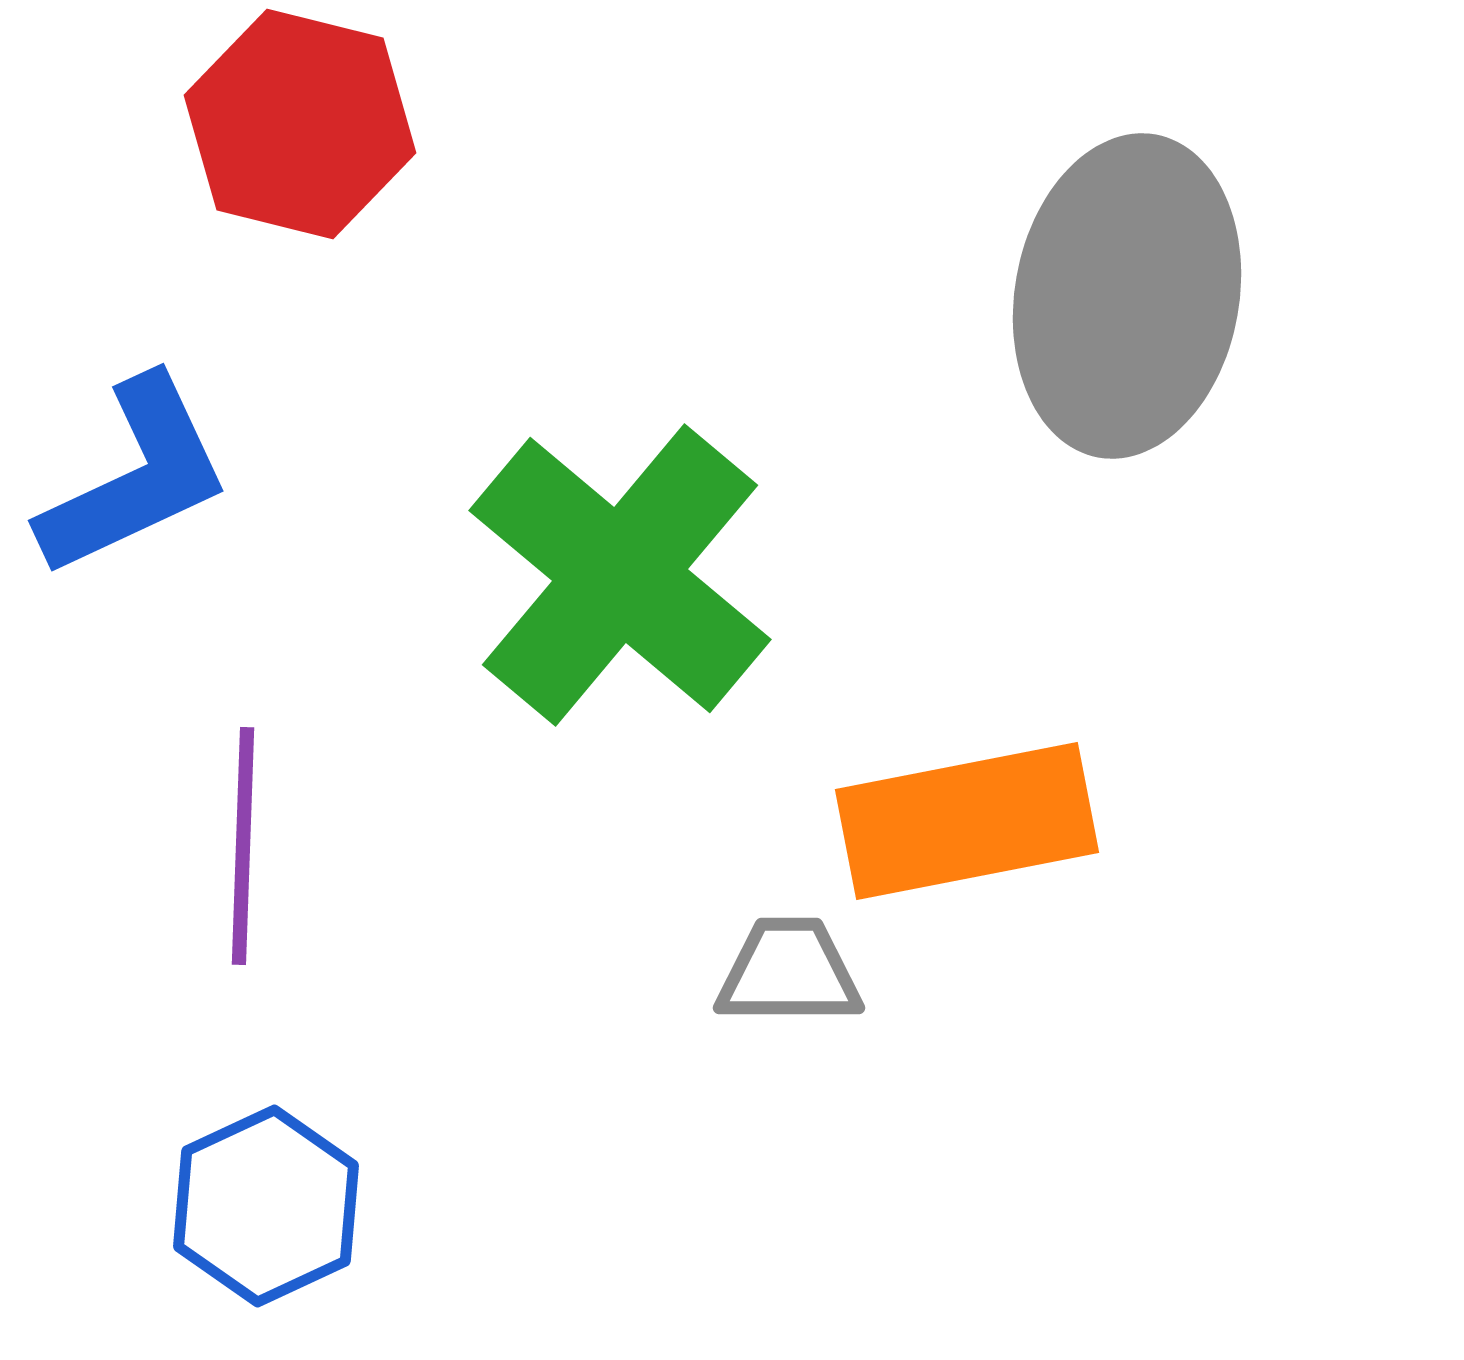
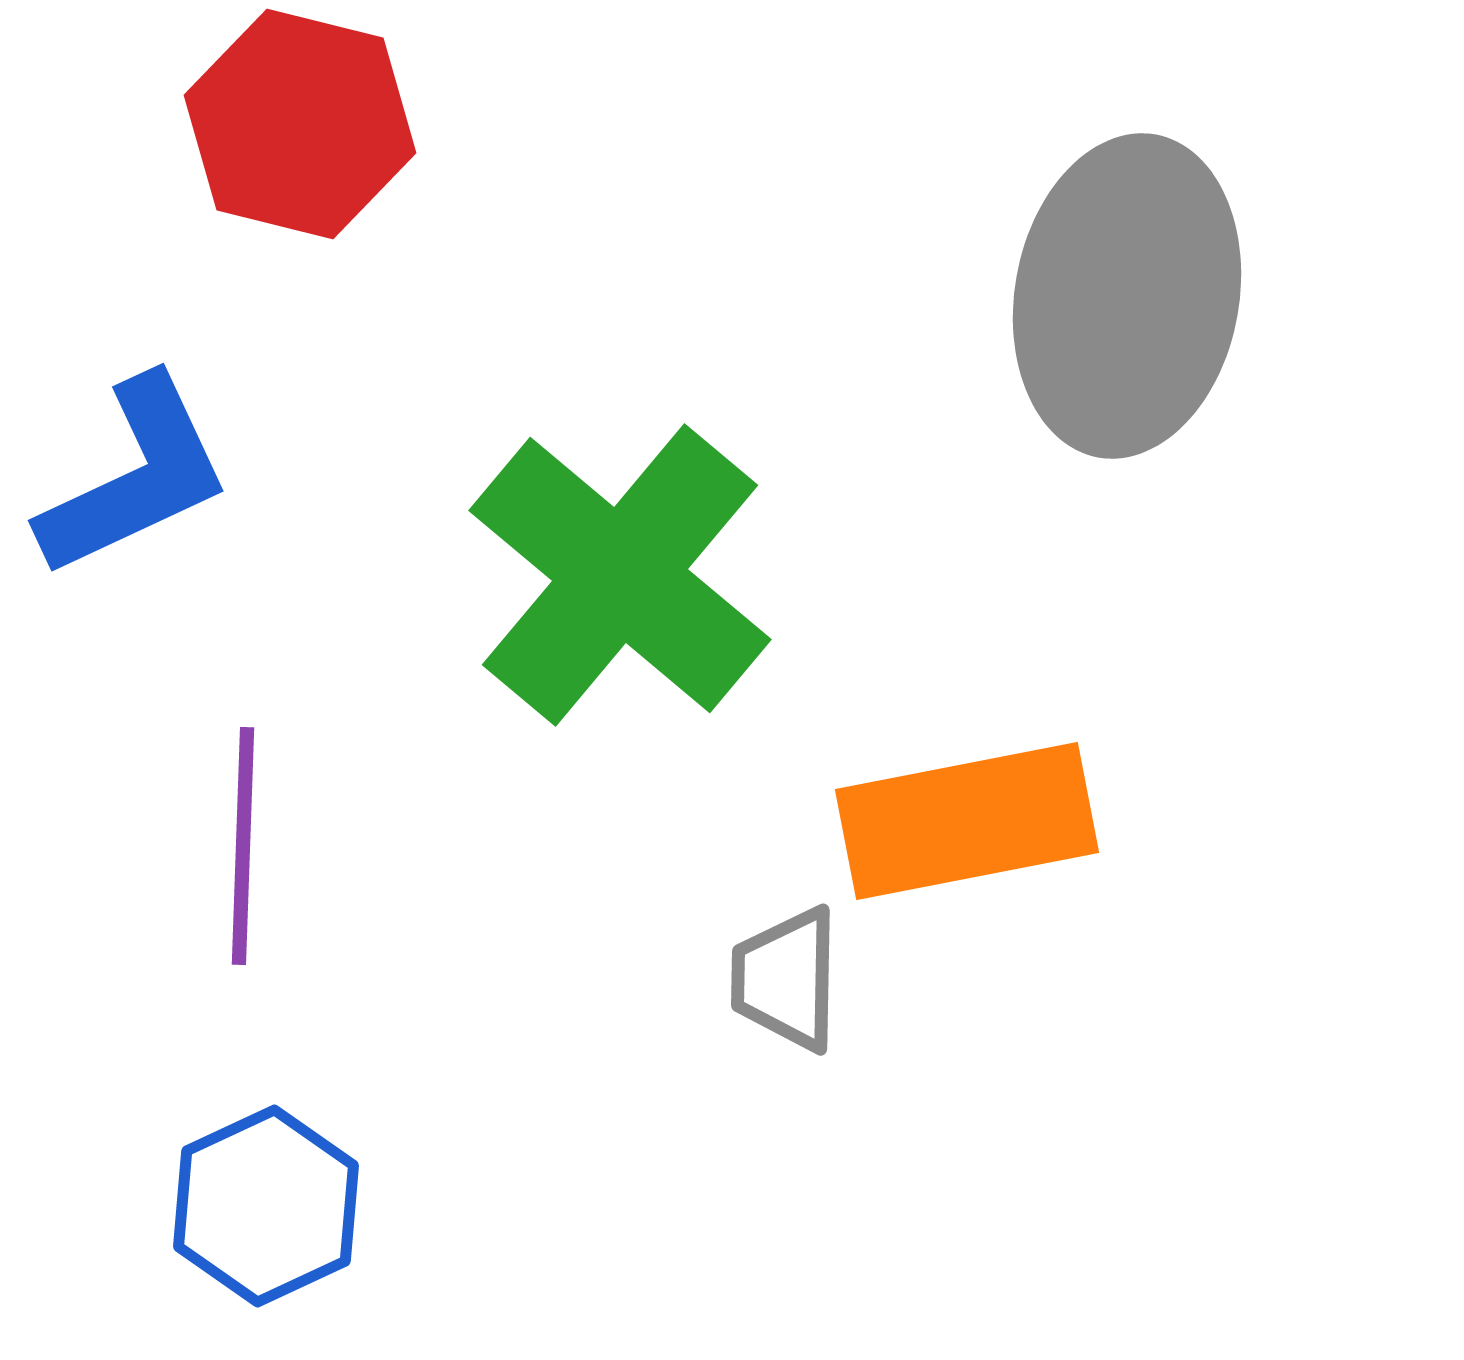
gray trapezoid: moved 3 px left, 7 px down; rotated 89 degrees counterclockwise
